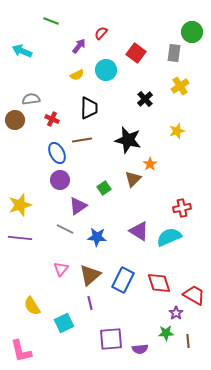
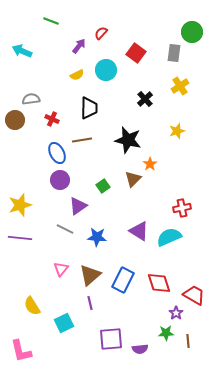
green square at (104, 188): moved 1 px left, 2 px up
